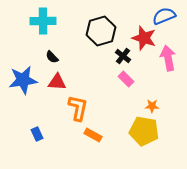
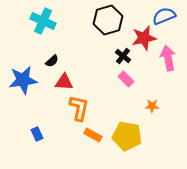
cyan cross: rotated 25 degrees clockwise
black hexagon: moved 7 px right, 11 px up
red star: rotated 30 degrees counterclockwise
black semicircle: moved 4 px down; rotated 88 degrees counterclockwise
red triangle: moved 7 px right
orange L-shape: moved 1 px right
yellow pentagon: moved 17 px left, 5 px down
